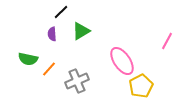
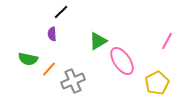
green triangle: moved 17 px right, 10 px down
gray cross: moved 4 px left
yellow pentagon: moved 16 px right, 3 px up
